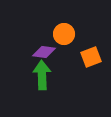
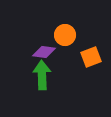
orange circle: moved 1 px right, 1 px down
